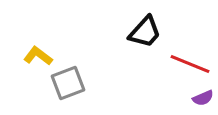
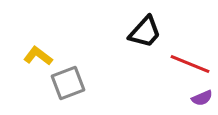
purple semicircle: moved 1 px left
